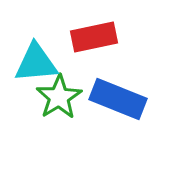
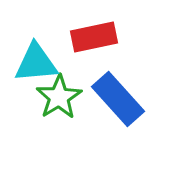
blue rectangle: rotated 26 degrees clockwise
